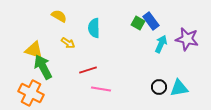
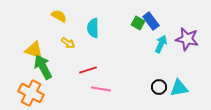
cyan semicircle: moved 1 px left
